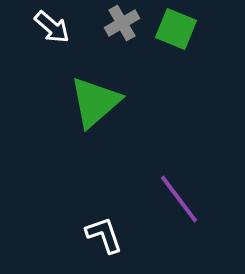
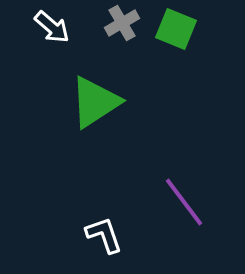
green triangle: rotated 8 degrees clockwise
purple line: moved 5 px right, 3 px down
